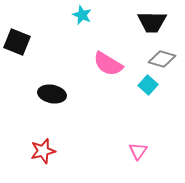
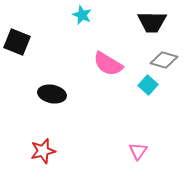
gray diamond: moved 2 px right, 1 px down
